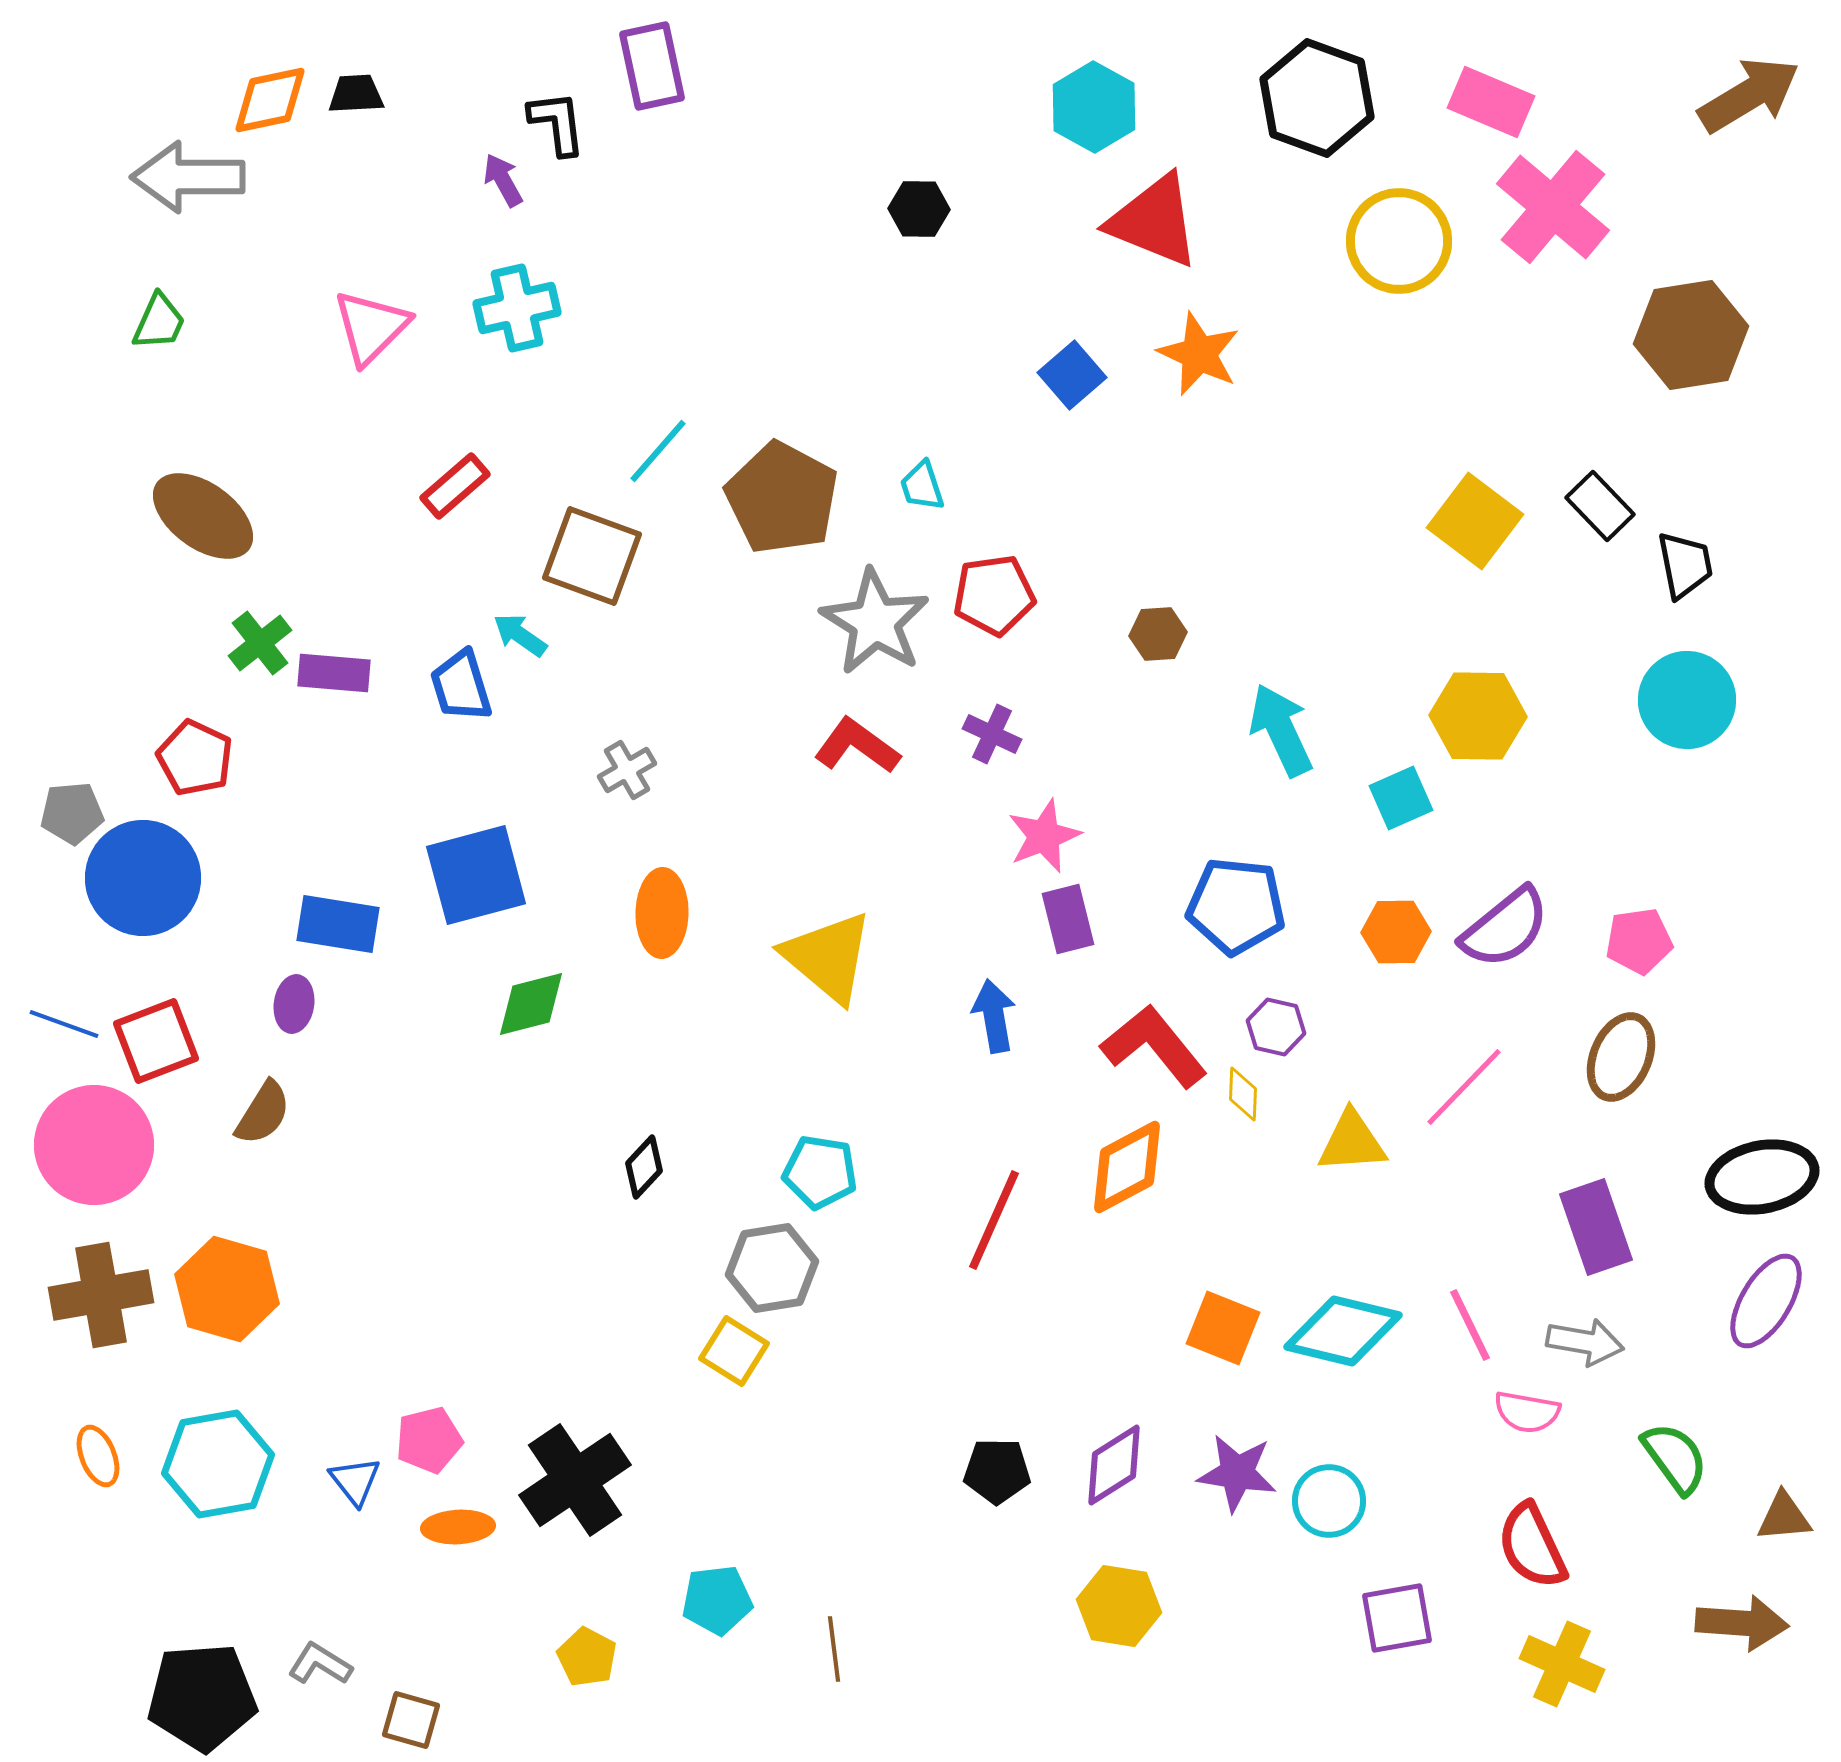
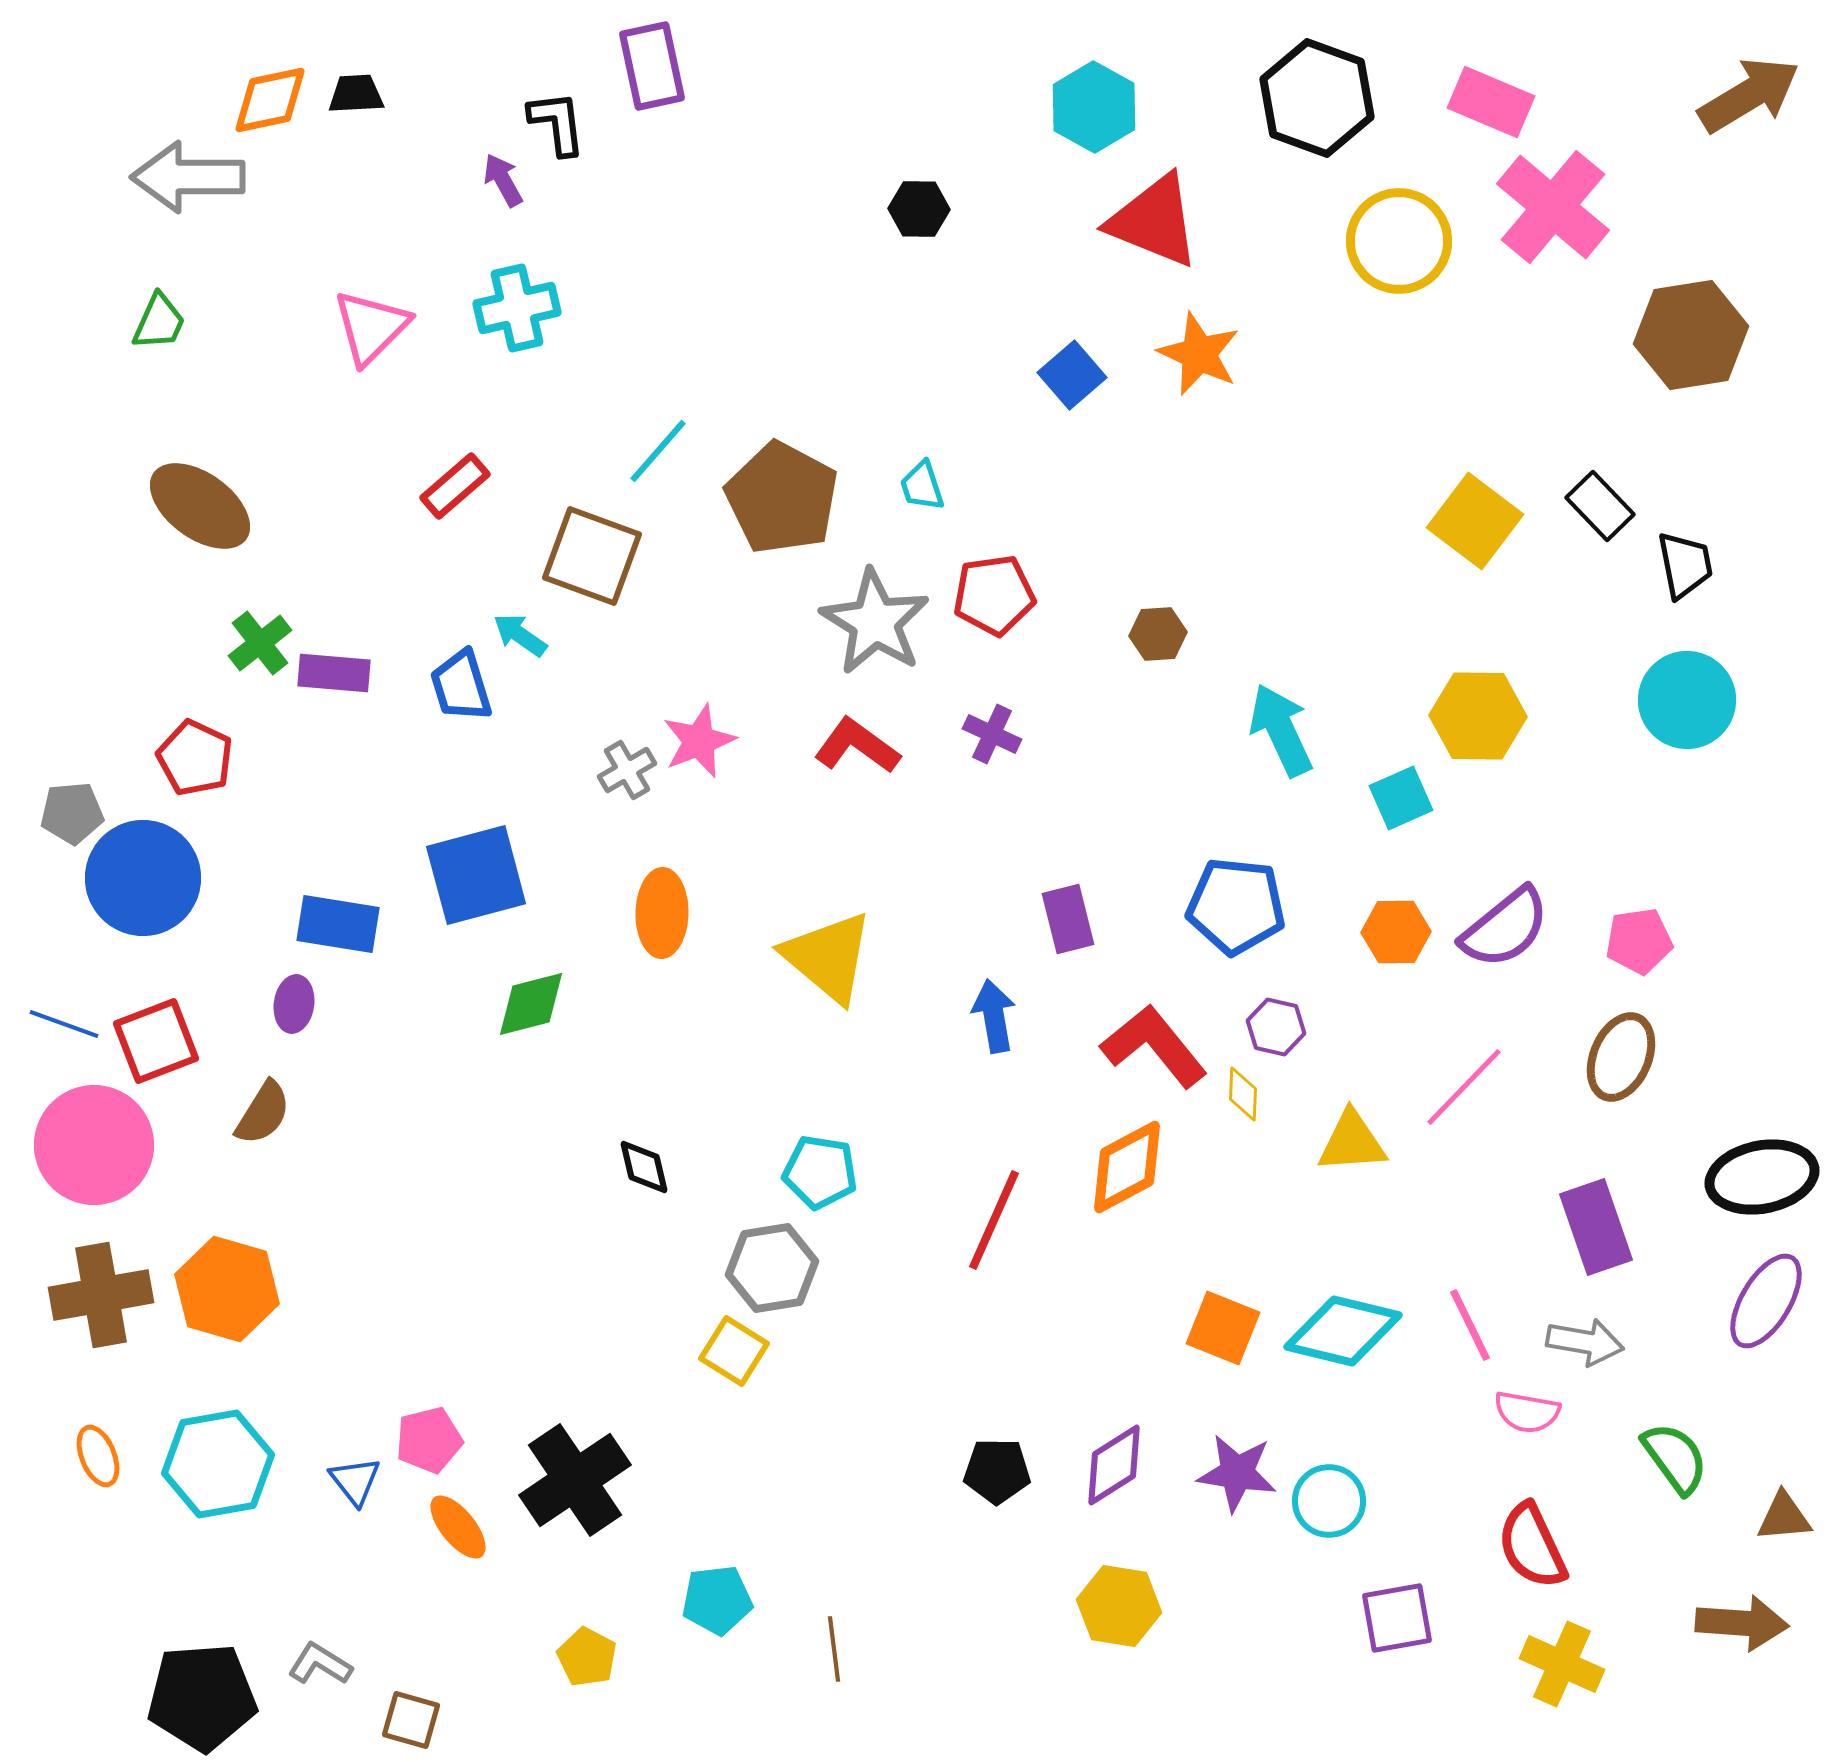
brown ellipse at (203, 516): moved 3 px left, 10 px up
pink star at (1044, 836): moved 345 px left, 95 px up
black diamond at (644, 1167): rotated 56 degrees counterclockwise
orange ellipse at (458, 1527): rotated 54 degrees clockwise
